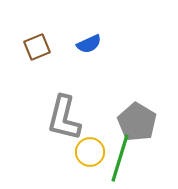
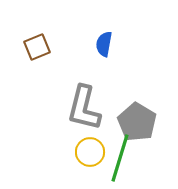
blue semicircle: moved 15 px right; rotated 125 degrees clockwise
gray L-shape: moved 20 px right, 10 px up
